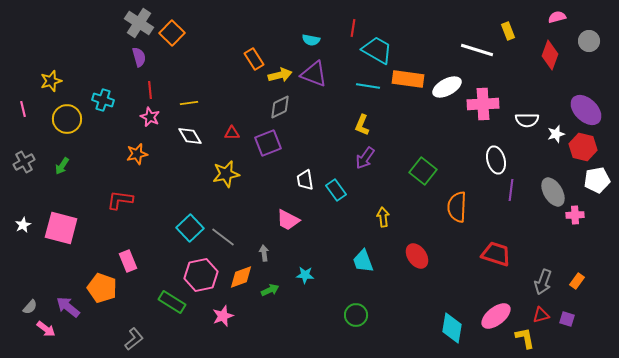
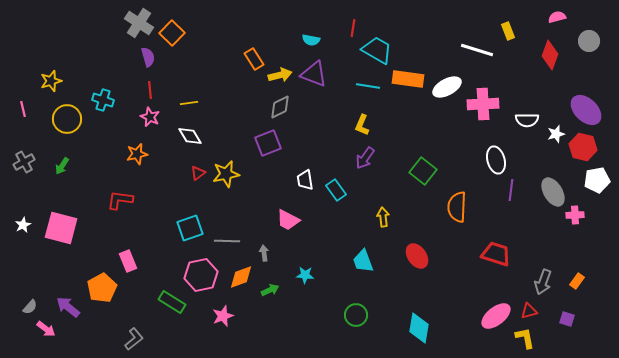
purple semicircle at (139, 57): moved 9 px right
red triangle at (232, 133): moved 34 px left, 40 px down; rotated 35 degrees counterclockwise
cyan square at (190, 228): rotated 24 degrees clockwise
gray line at (223, 237): moved 4 px right, 4 px down; rotated 35 degrees counterclockwise
orange pentagon at (102, 288): rotated 24 degrees clockwise
red triangle at (541, 315): moved 12 px left, 4 px up
cyan diamond at (452, 328): moved 33 px left
